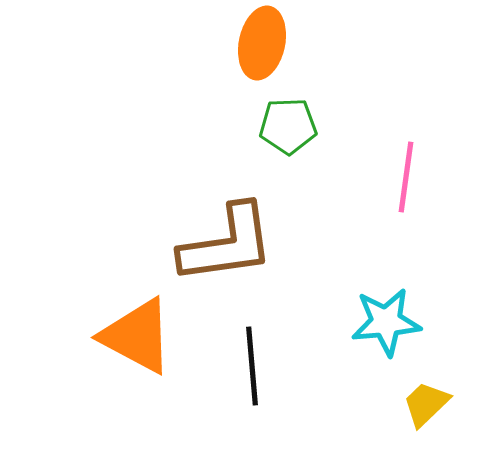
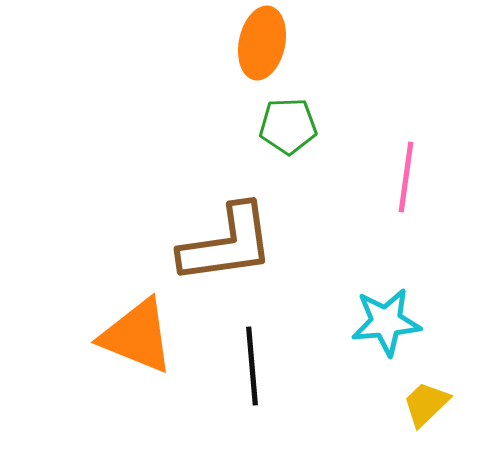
orange triangle: rotated 6 degrees counterclockwise
